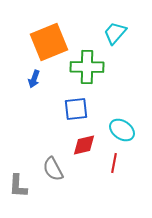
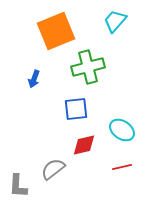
cyan trapezoid: moved 12 px up
orange square: moved 7 px right, 11 px up
green cross: moved 1 px right; rotated 16 degrees counterclockwise
red line: moved 8 px right, 4 px down; rotated 66 degrees clockwise
gray semicircle: rotated 80 degrees clockwise
